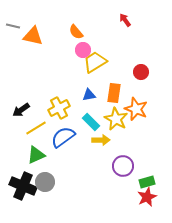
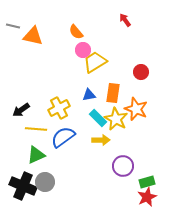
orange rectangle: moved 1 px left
cyan rectangle: moved 7 px right, 4 px up
yellow line: moved 1 px down; rotated 35 degrees clockwise
